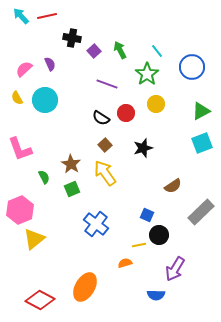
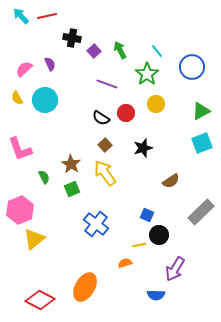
brown semicircle: moved 2 px left, 5 px up
